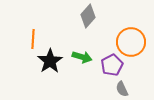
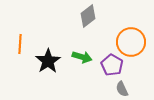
gray diamond: rotated 10 degrees clockwise
orange line: moved 13 px left, 5 px down
black star: moved 2 px left
purple pentagon: rotated 15 degrees counterclockwise
